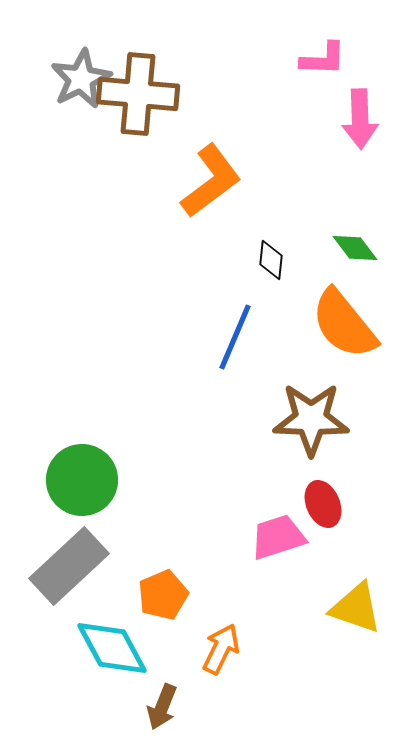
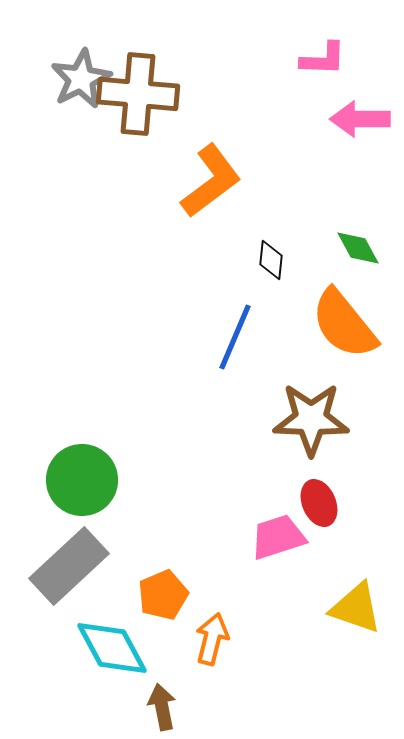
pink arrow: rotated 92 degrees clockwise
green diamond: moved 3 px right; rotated 9 degrees clockwise
red ellipse: moved 4 px left, 1 px up
orange arrow: moved 9 px left, 10 px up; rotated 12 degrees counterclockwise
brown arrow: rotated 147 degrees clockwise
